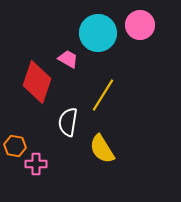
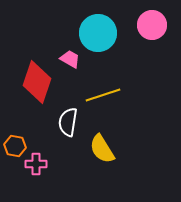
pink circle: moved 12 px right
pink trapezoid: moved 2 px right
yellow line: rotated 40 degrees clockwise
